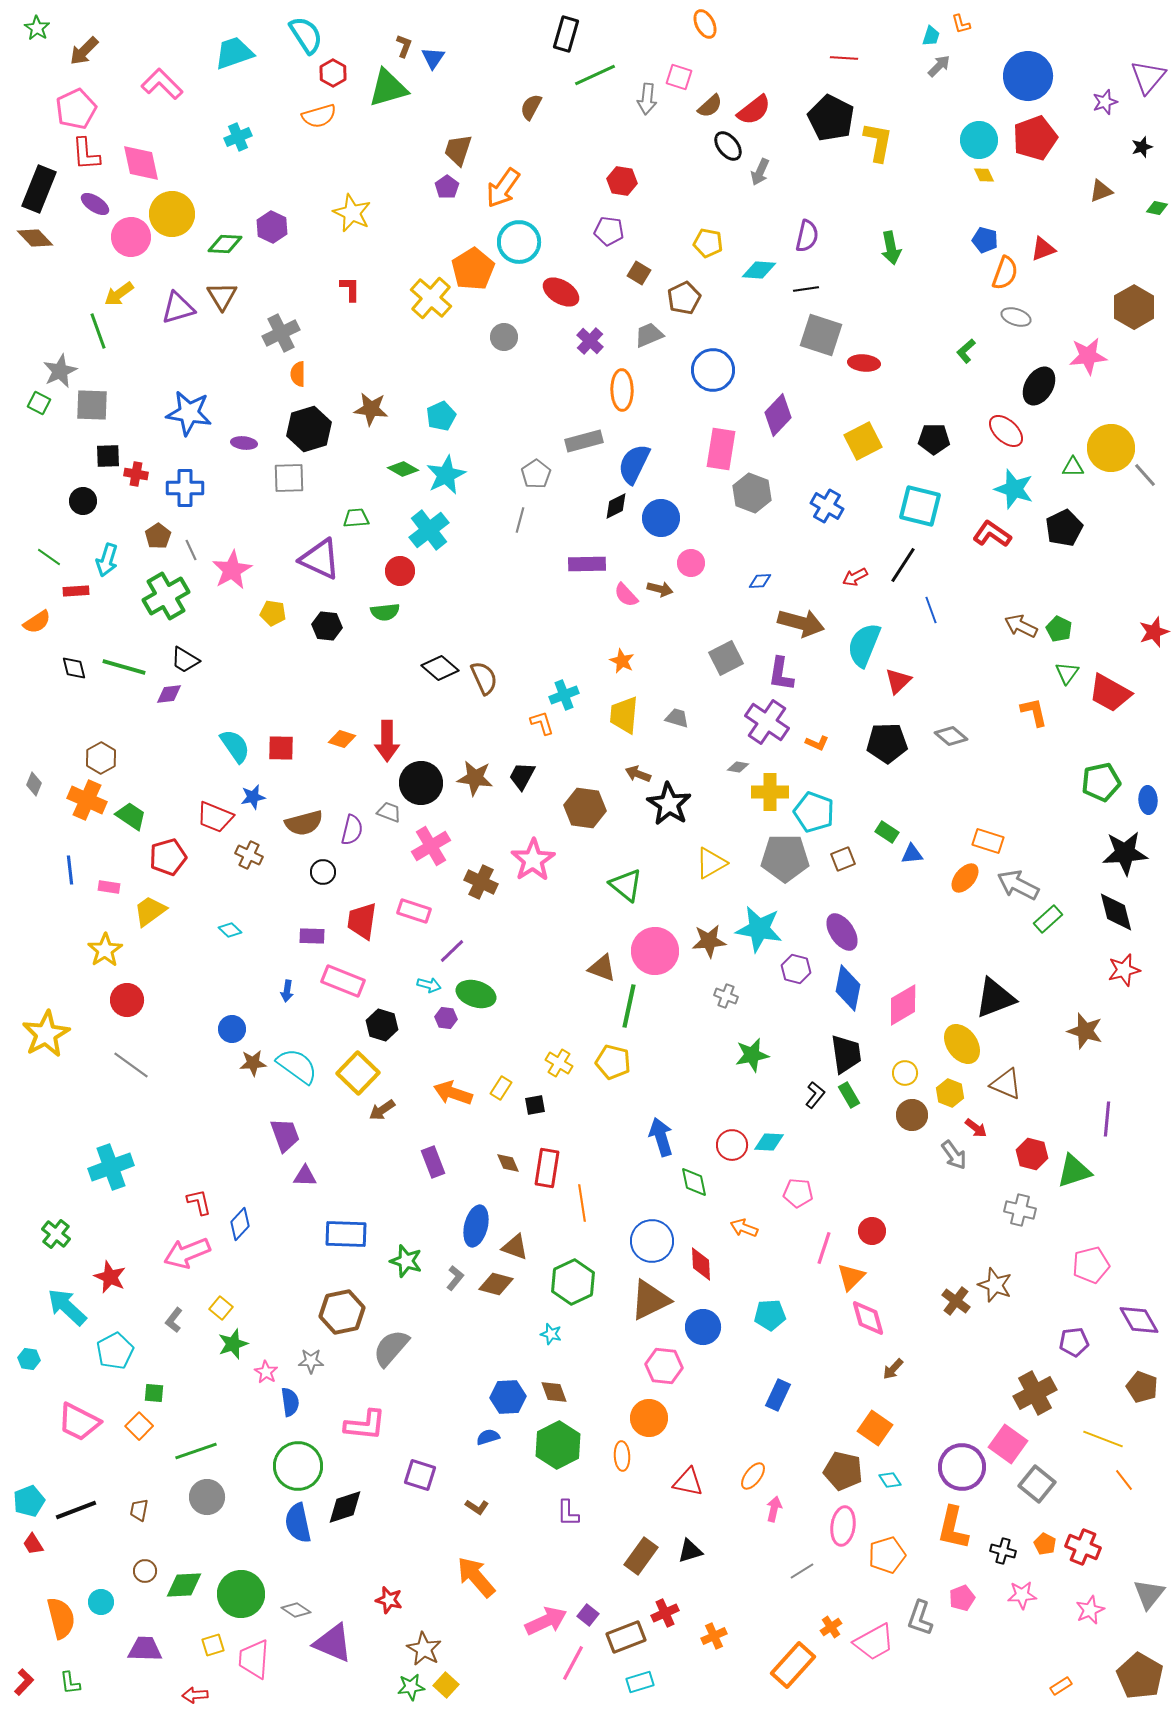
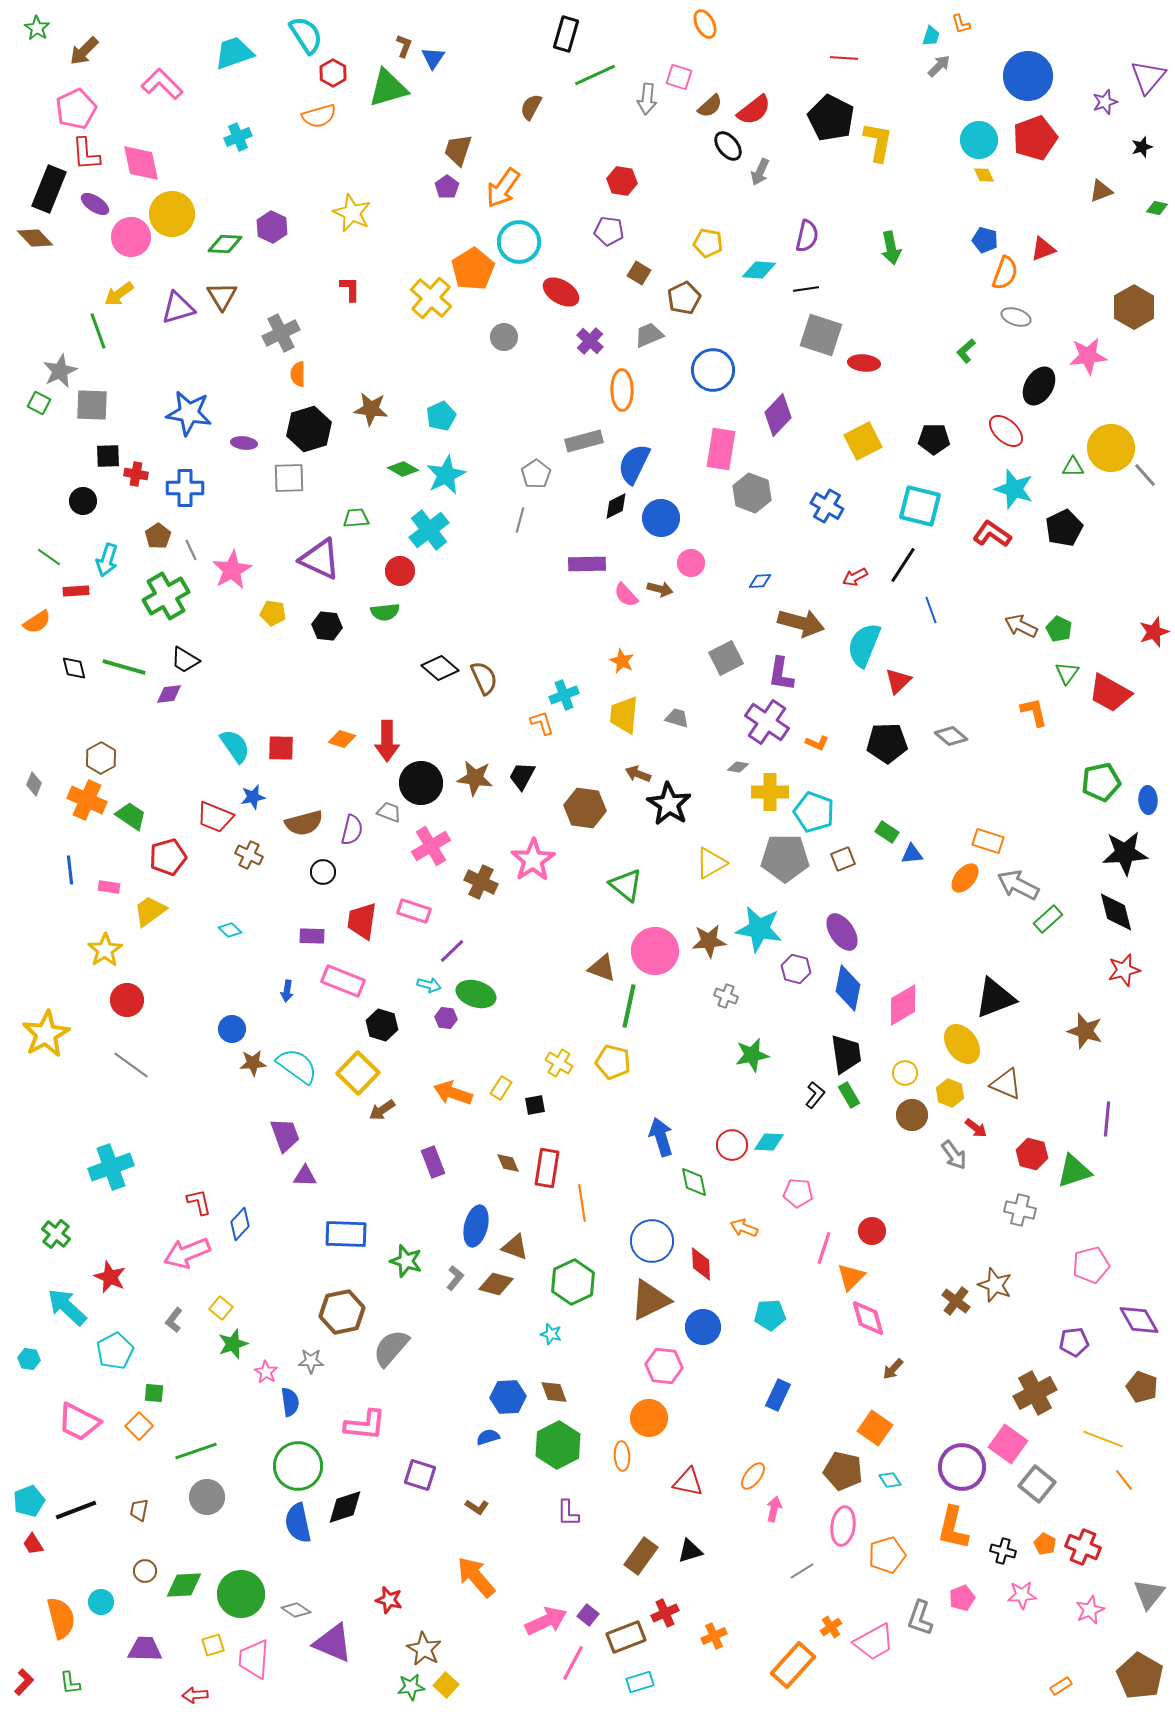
black rectangle at (39, 189): moved 10 px right
